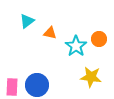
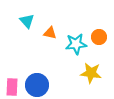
cyan triangle: rotated 35 degrees counterclockwise
orange circle: moved 2 px up
cyan star: moved 2 px up; rotated 30 degrees clockwise
yellow star: moved 4 px up
